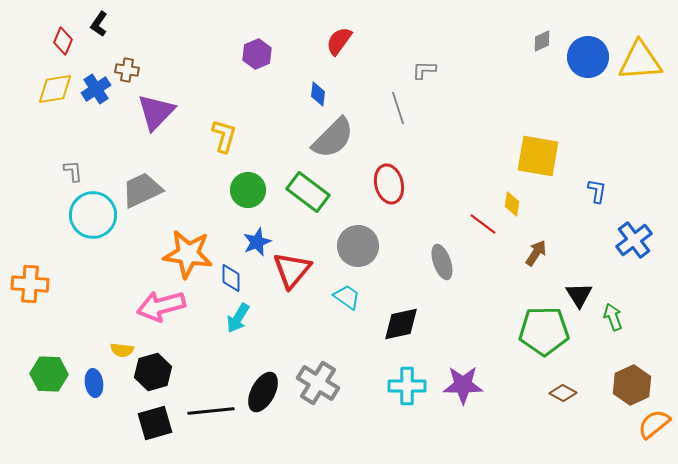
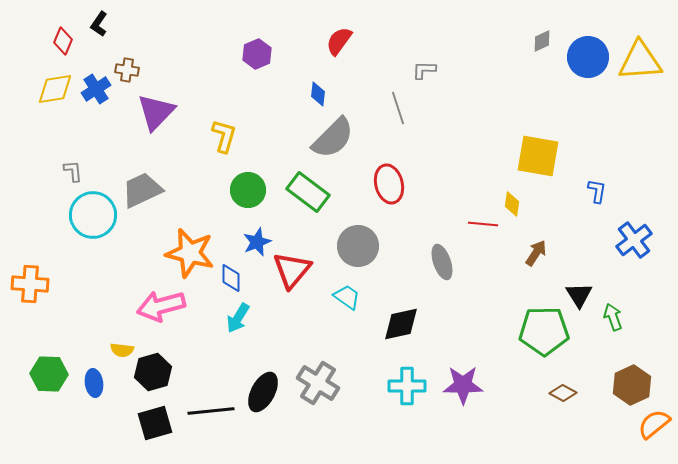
red line at (483, 224): rotated 32 degrees counterclockwise
orange star at (188, 254): moved 2 px right, 1 px up; rotated 6 degrees clockwise
